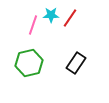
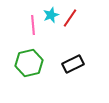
cyan star: rotated 21 degrees counterclockwise
pink line: rotated 24 degrees counterclockwise
black rectangle: moved 3 px left, 1 px down; rotated 30 degrees clockwise
